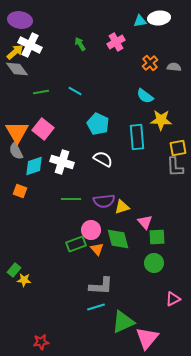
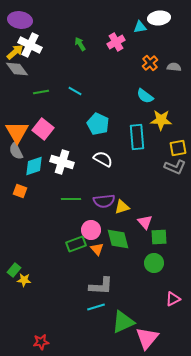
cyan triangle at (140, 21): moved 6 px down
gray L-shape at (175, 167): rotated 65 degrees counterclockwise
green square at (157, 237): moved 2 px right
